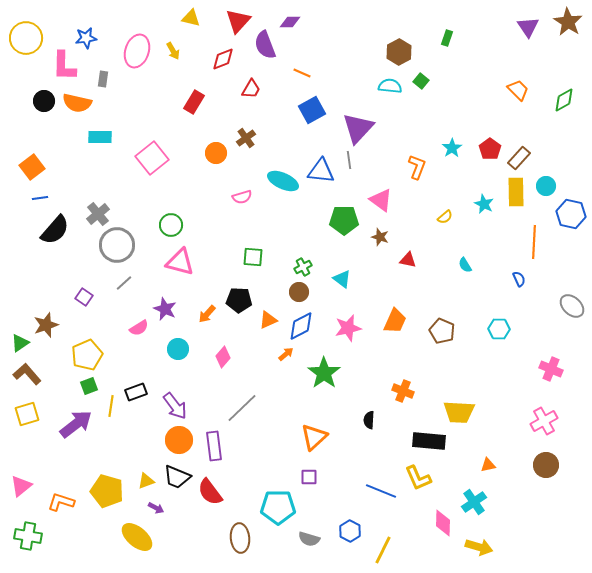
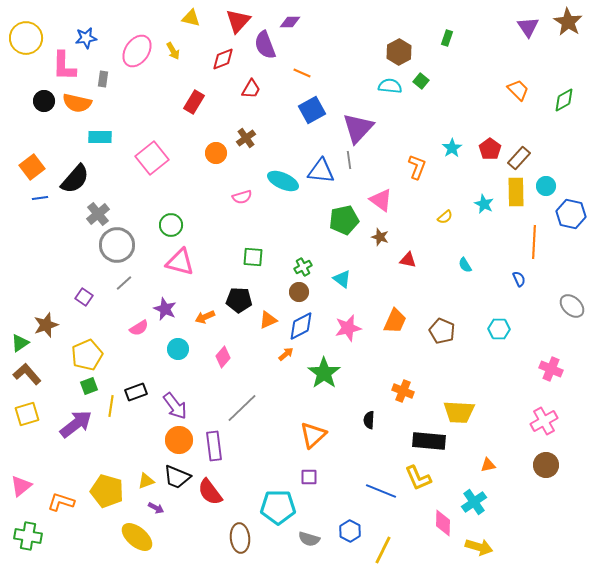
pink ellipse at (137, 51): rotated 16 degrees clockwise
green pentagon at (344, 220): rotated 12 degrees counterclockwise
black semicircle at (55, 230): moved 20 px right, 51 px up
orange arrow at (207, 314): moved 2 px left, 3 px down; rotated 24 degrees clockwise
orange triangle at (314, 437): moved 1 px left, 2 px up
